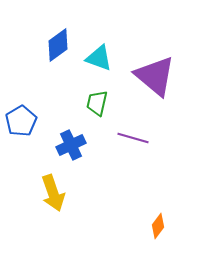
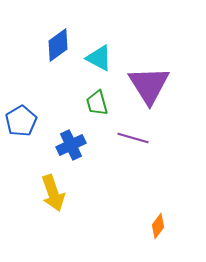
cyan triangle: rotated 8 degrees clockwise
purple triangle: moved 6 px left, 9 px down; rotated 18 degrees clockwise
green trapezoid: rotated 28 degrees counterclockwise
